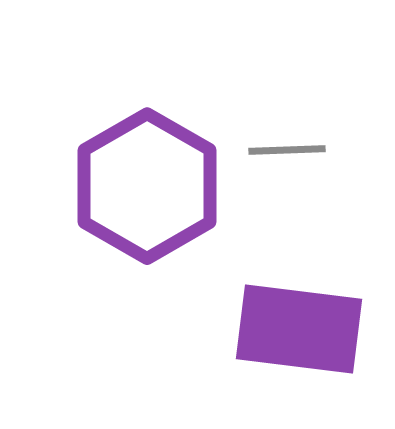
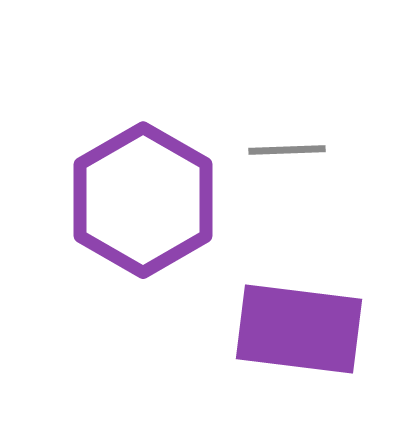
purple hexagon: moved 4 px left, 14 px down
